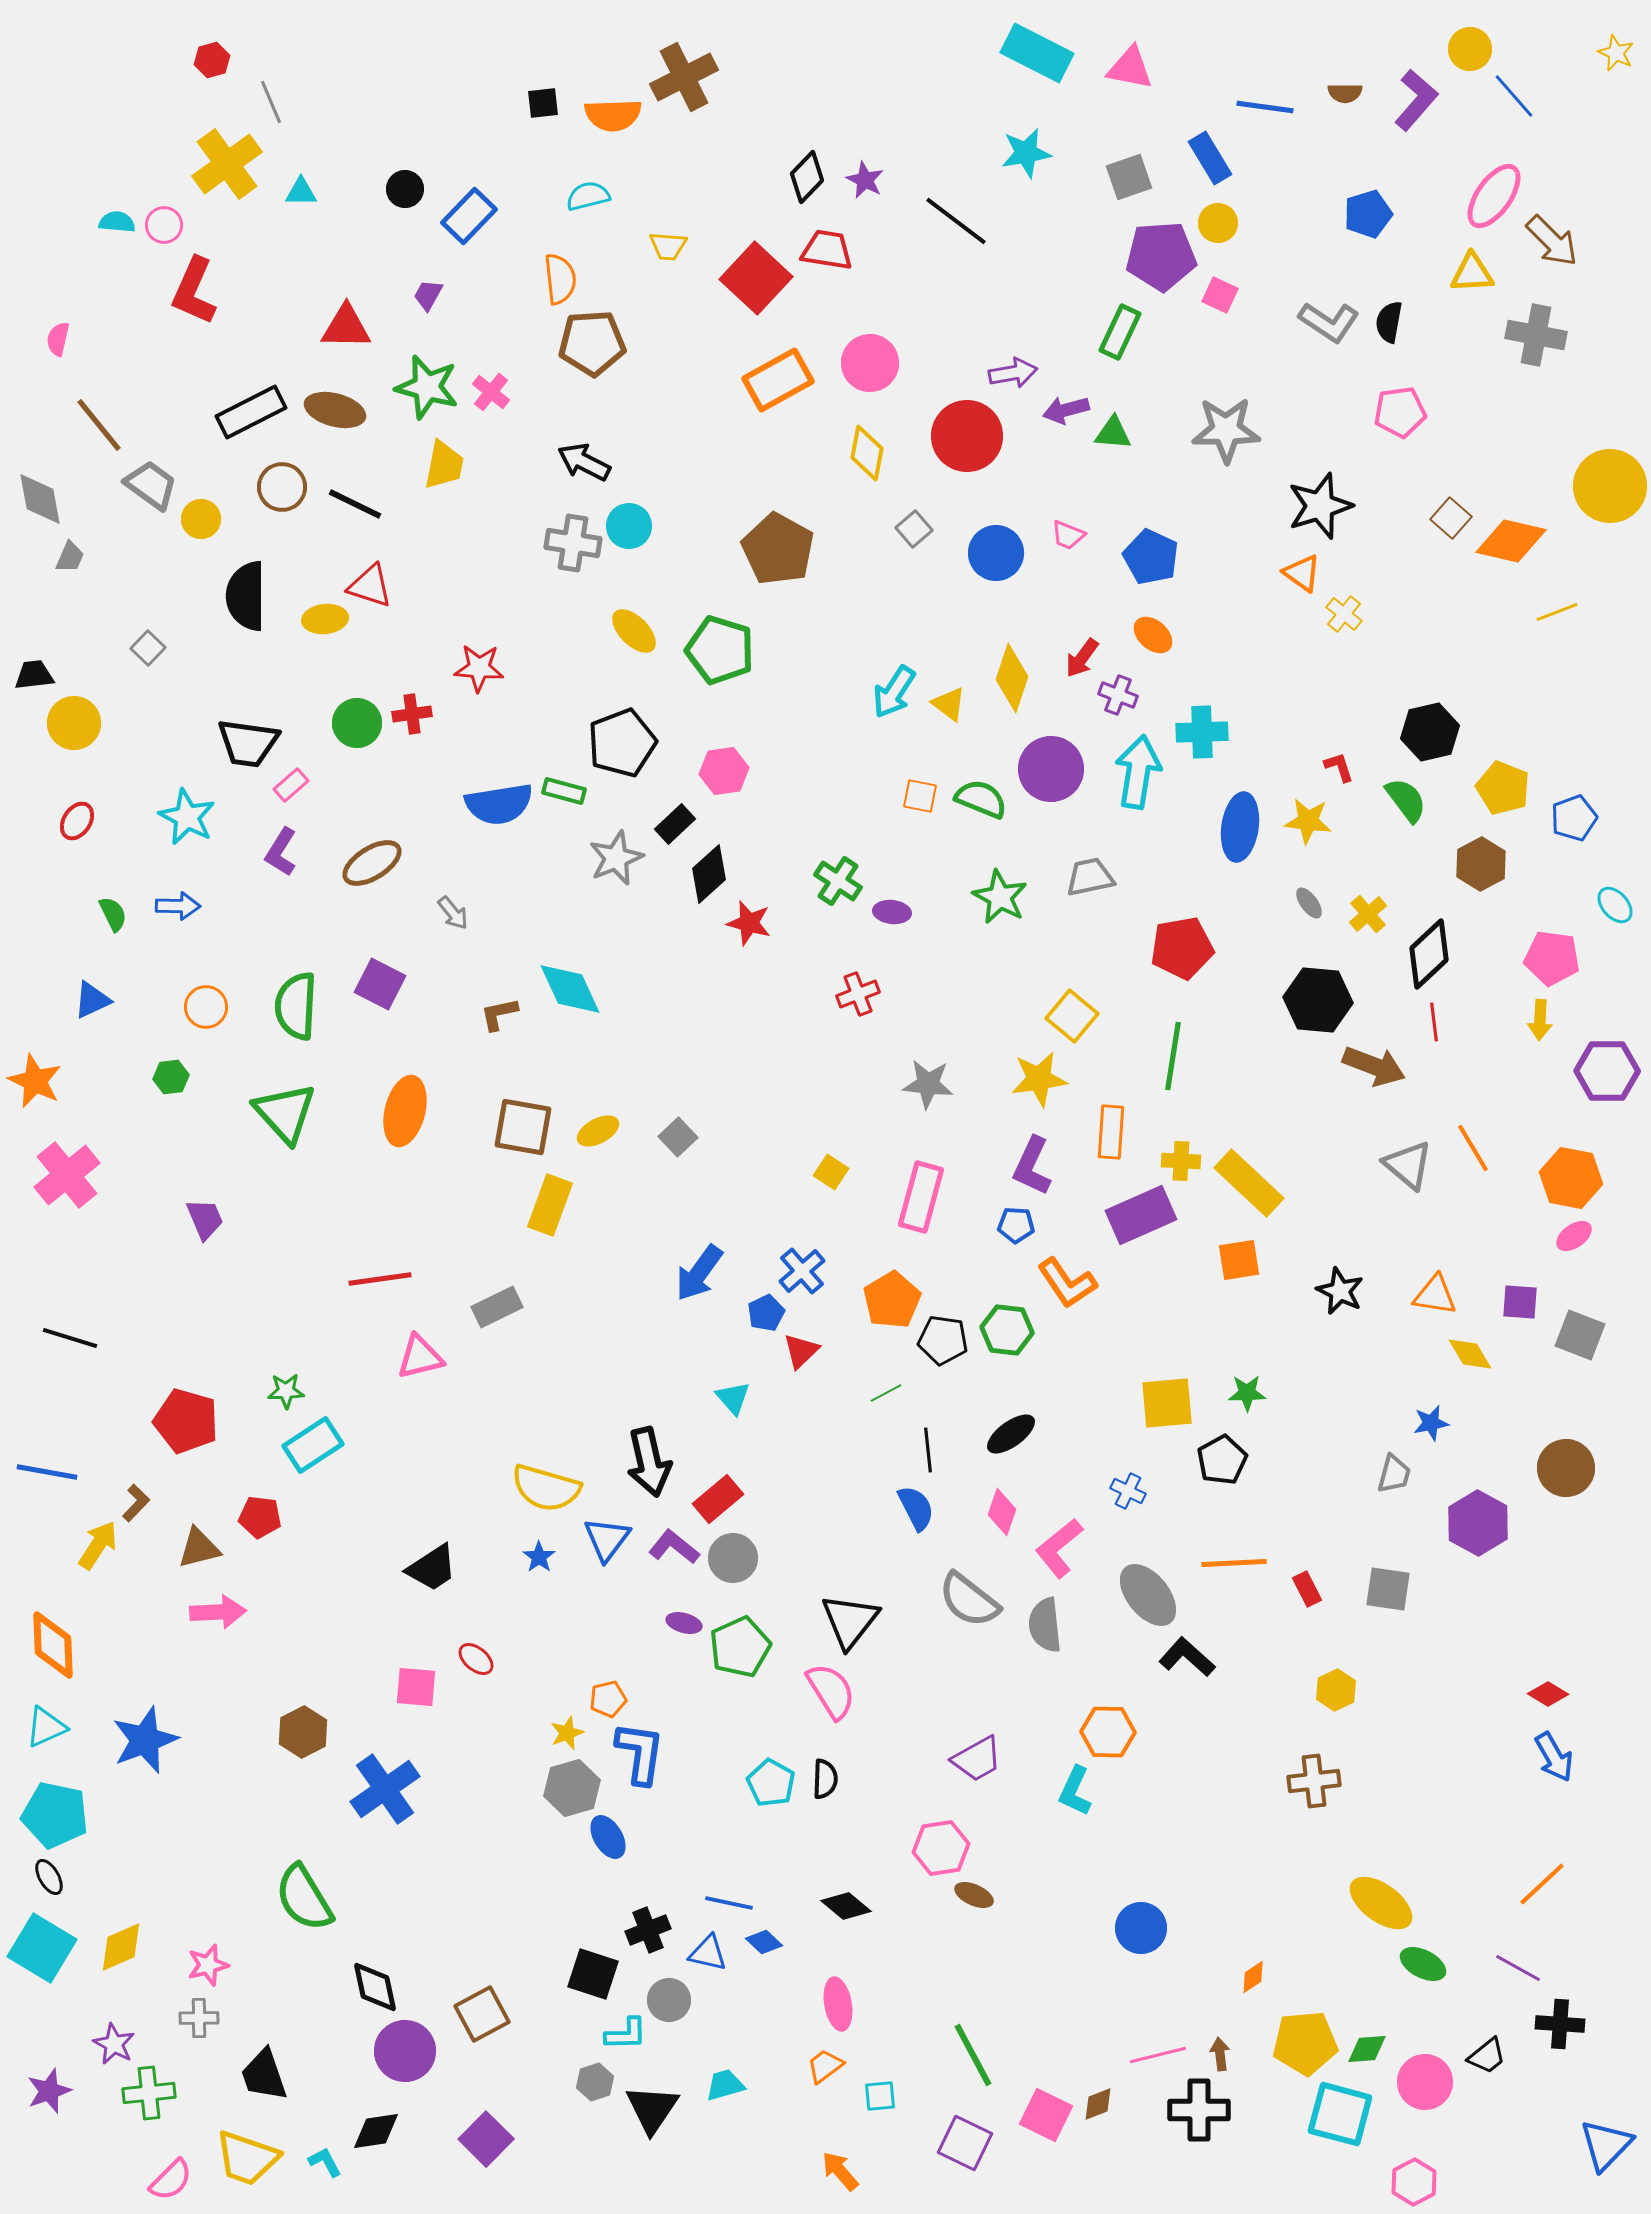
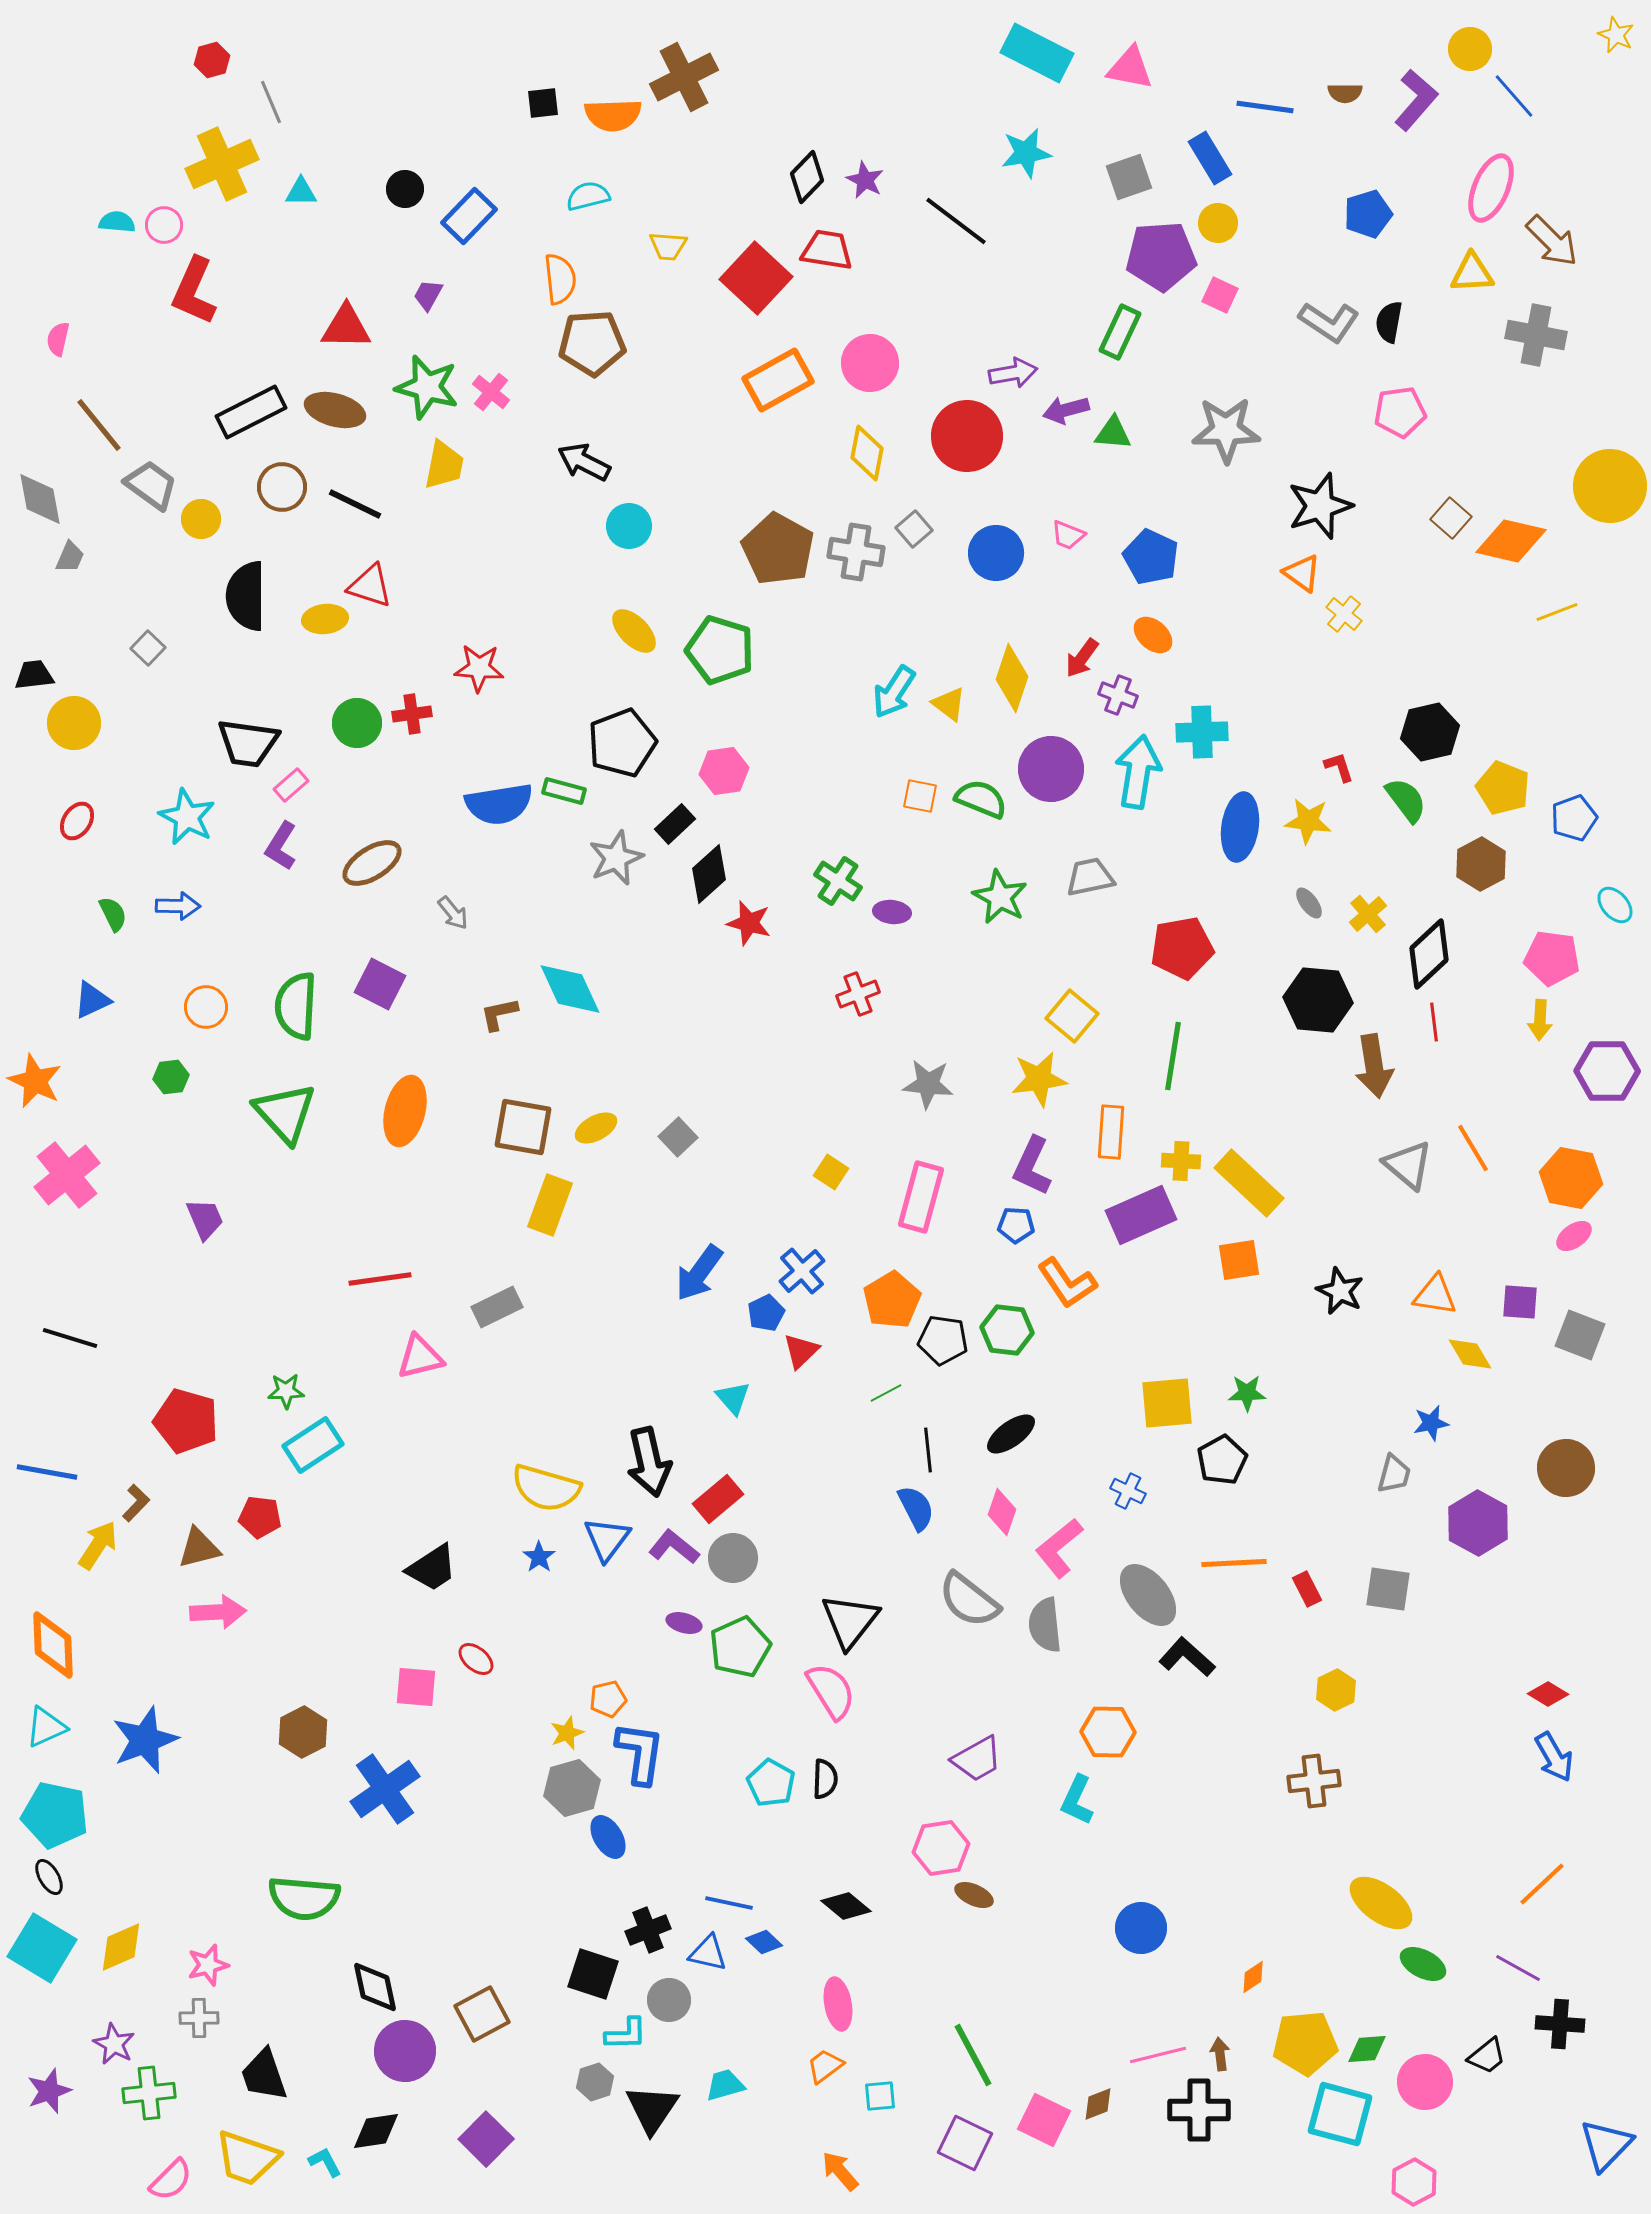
yellow star at (1616, 53): moved 18 px up
yellow cross at (227, 164): moved 5 px left; rotated 12 degrees clockwise
pink ellipse at (1494, 196): moved 3 px left, 8 px up; rotated 12 degrees counterclockwise
gray cross at (573, 543): moved 283 px right, 9 px down
purple L-shape at (281, 852): moved 6 px up
brown arrow at (1374, 1066): rotated 60 degrees clockwise
yellow ellipse at (598, 1131): moved 2 px left, 3 px up
cyan L-shape at (1075, 1791): moved 2 px right, 9 px down
green semicircle at (304, 1898): rotated 54 degrees counterclockwise
pink square at (1046, 2115): moved 2 px left, 5 px down
